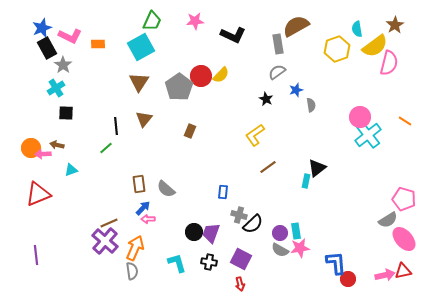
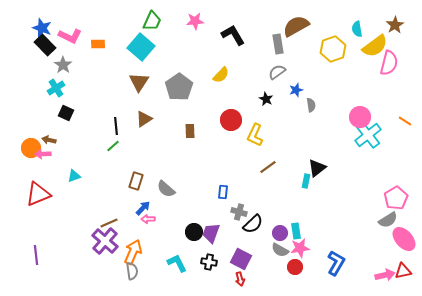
blue star at (42, 28): rotated 30 degrees counterclockwise
black L-shape at (233, 35): rotated 145 degrees counterclockwise
cyan square at (141, 47): rotated 20 degrees counterclockwise
black rectangle at (47, 48): moved 2 px left, 3 px up; rotated 15 degrees counterclockwise
yellow hexagon at (337, 49): moved 4 px left
red circle at (201, 76): moved 30 px right, 44 px down
black square at (66, 113): rotated 21 degrees clockwise
brown triangle at (144, 119): rotated 18 degrees clockwise
brown rectangle at (190, 131): rotated 24 degrees counterclockwise
yellow L-shape at (255, 135): rotated 30 degrees counterclockwise
brown arrow at (57, 145): moved 8 px left, 5 px up
green line at (106, 148): moved 7 px right, 2 px up
cyan triangle at (71, 170): moved 3 px right, 6 px down
brown rectangle at (139, 184): moved 3 px left, 3 px up; rotated 24 degrees clockwise
pink pentagon at (404, 199): moved 8 px left, 1 px up; rotated 25 degrees clockwise
gray cross at (239, 215): moved 3 px up
orange arrow at (135, 248): moved 2 px left, 4 px down
cyan L-shape at (177, 263): rotated 10 degrees counterclockwise
blue L-shape at (336, 263): rotated 35 degrees clockwise
red circle at (348, 279): moved 53 px left, 12 px up
red arrow at (240, 284): moved 5 px up
